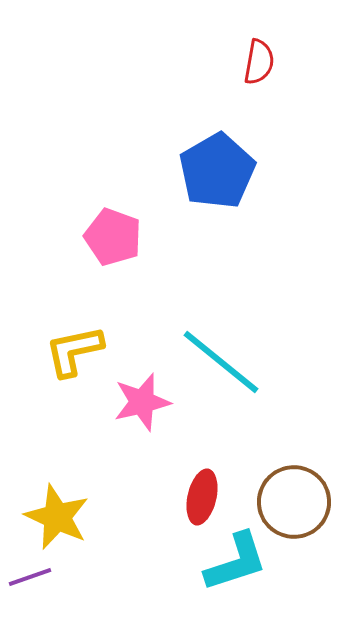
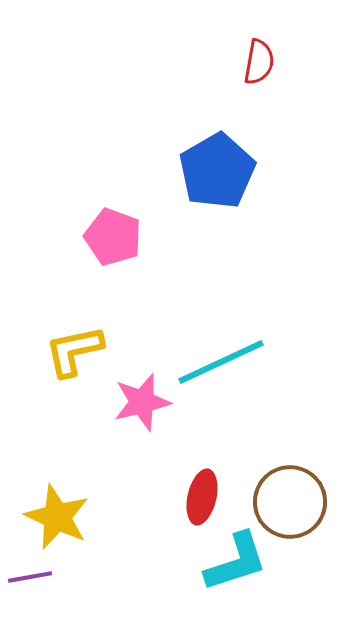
cyan line: rotated 64 degrees counterclockwise
brown circle: moved 4 px left
purple line: rotated 9 degrees clockwise
